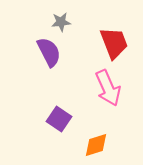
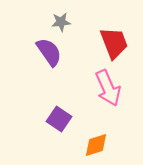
purple semicircle: rotated 8 degrees counterclockwise
